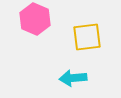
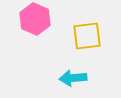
yellow square: moved 1 px up
